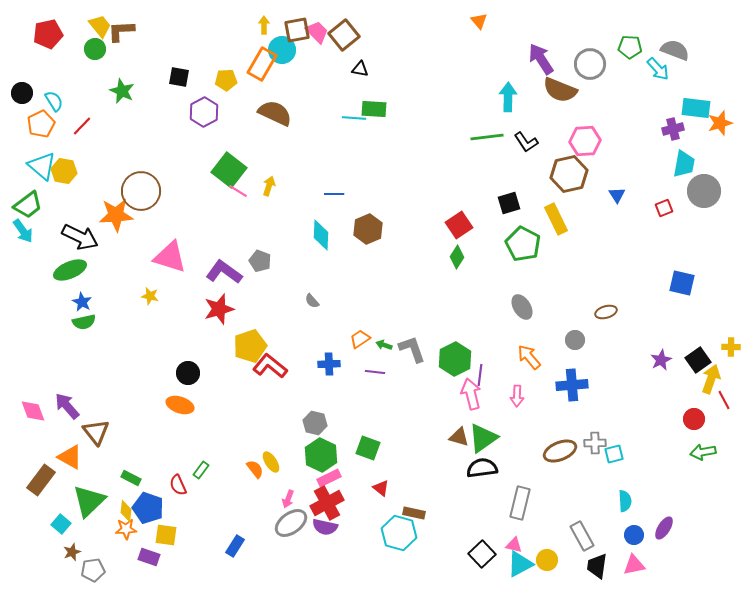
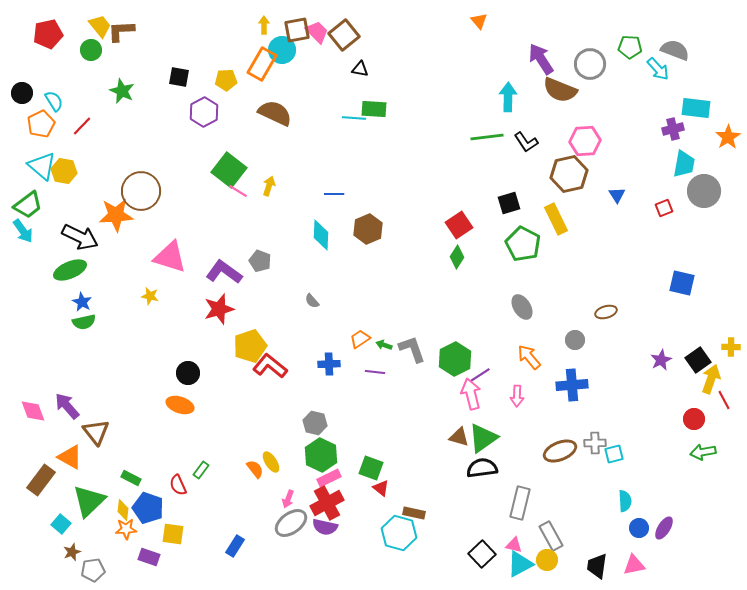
green circle at (95, 49): moved 4 px left, 1 px down
orange star at (720, 123): moved 8 px right, 14 px down; rotated 15 degrees counterclockwise
purple line at (480, 375): rotated 50 degrees clockwise
green square at (368, 448): moved 3 px right, 20 px down
yellow diamond at (126, 511): moved 3 px left, 1 px up
yellow square at (166, 535): moved 7 px right, 1 px up
blue circle at (634, 535): moved 5 px right, 7 px up
gray rectangle at (582, 536): moved 31 px left
